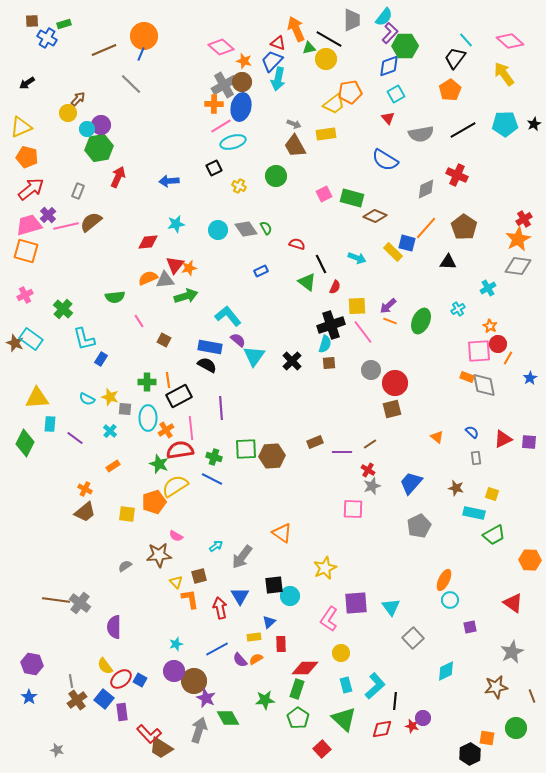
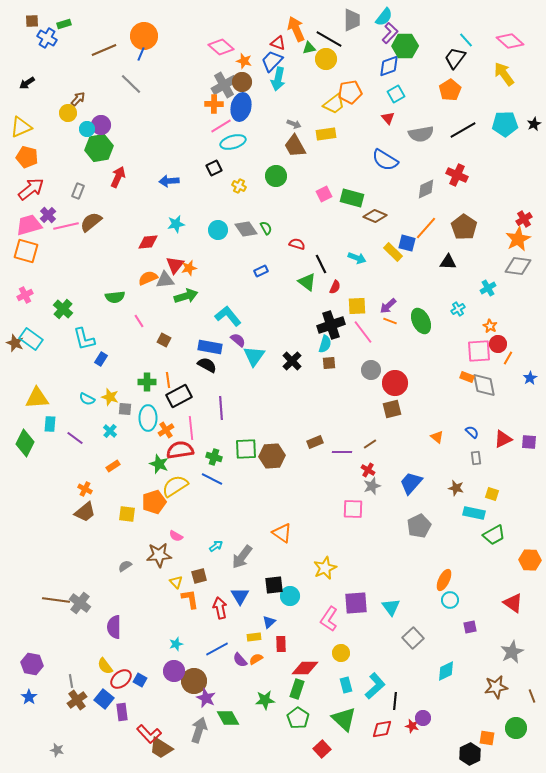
green ellipse at (421, 321): rotated 50 degrees counterclockwise
